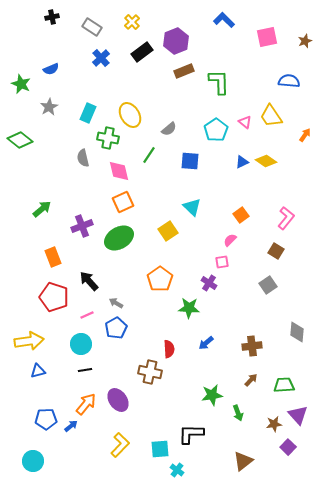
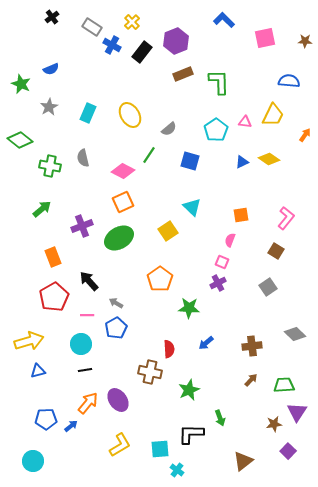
black cross at (52, 17): rotated 24 degrees counterclockwise
pink square at (267, 37): moved 2 px left, 1 px down
brown star at (305, 41): rotated 24 degrees clockwise
black rectangle at (142, 52): rotated 15 degrees counterclockwise
blue cross at (101, 58): moved 11 px right, 13 px up; rotated 18 degrees counterclockwise
brown rectangle at (184, 71): moved 1 px left, 3 px down
yellow trapezoid at (271, 116): moved 2 px right, 1 px up; rotated 120 degrees counterclockwise
pink triangle at (245, 122): rotated 32 degrees counterclockwise
green cross at (108, 138): moved 58 px left, 28 px down
blue square at (190, 161): rotated 12 degrees clockwise
yellow diamond at (266, 161): moved 3 px right, 2 px up
pink diamond at (119, 171): moved 4 px right; rotated 50 degrees counterclockwise
orange square at (241, 215): rotated 28 degrees clockwise
pink semicircle at (230, 240): rotated 24 degrees counterclockwise
pink square at (222, 262): rotated 32 degrees clockwise
purple cross at (209, 283): moved 9 px right; rotated 28 degrees clockwise
gray square at (268, 285): moved 2 px down
red pentagon at (54, 297): rotated 24 degrees clockwise
pink line at (87, 315): rotated 24 degrees clockwise
gray diamond at (297, 332): moved 2 px left, 2 px down; rotated 50 degrees counterclockwise
yellow arrow at (29, 341): rotated 8 degrees counterclockwise
green star at (212, 395): moved 23 px left, 5 px up; rotated 15 degrees counterclockwise
orange arrow at (86, 404): moved 2 px right, 1 px up
green arrow at (238, 413): moved 18 px left, 5 px down
purple triangle at (298, 415): moved 1 px left, 3 px up; rotated 15 degrees clockwise
yellow L-shape at (120, 445): rotated 15 degrees clockwise
purple square at (288, 447): moved 4 px down
